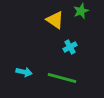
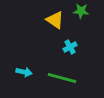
green star: rotated 28 degrees clockwise
